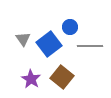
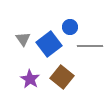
purple star: moved 1 px left
